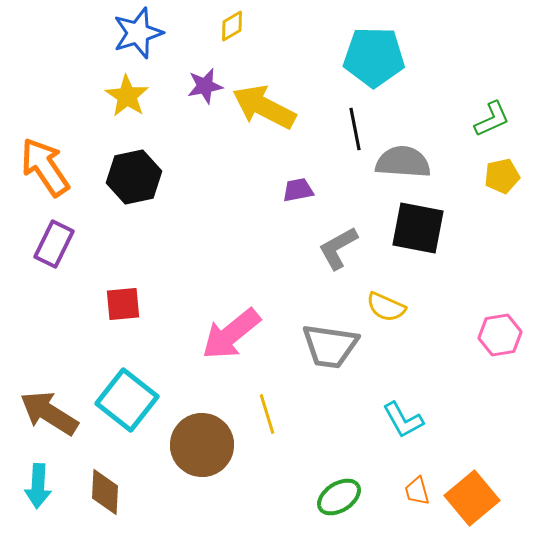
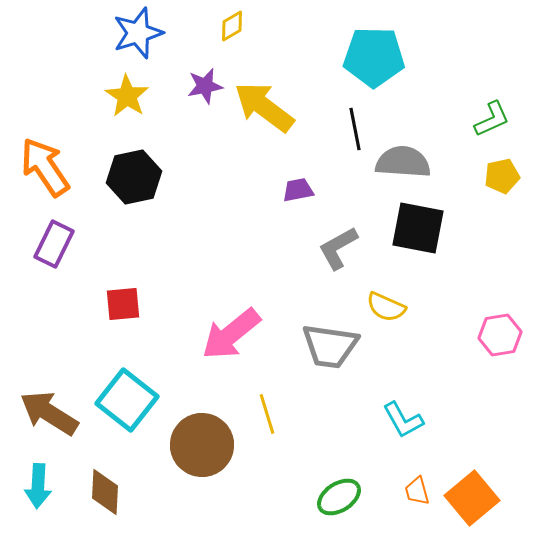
yellow arrow: rotated 10 degrees clockwise
